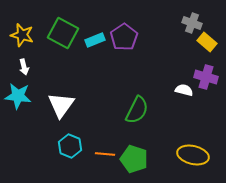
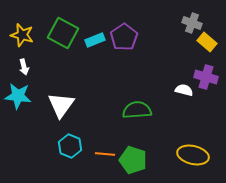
green semicircle: rotated 120 degrees counterclockwise
green pentagon: moved 1 px left, 1 px down
